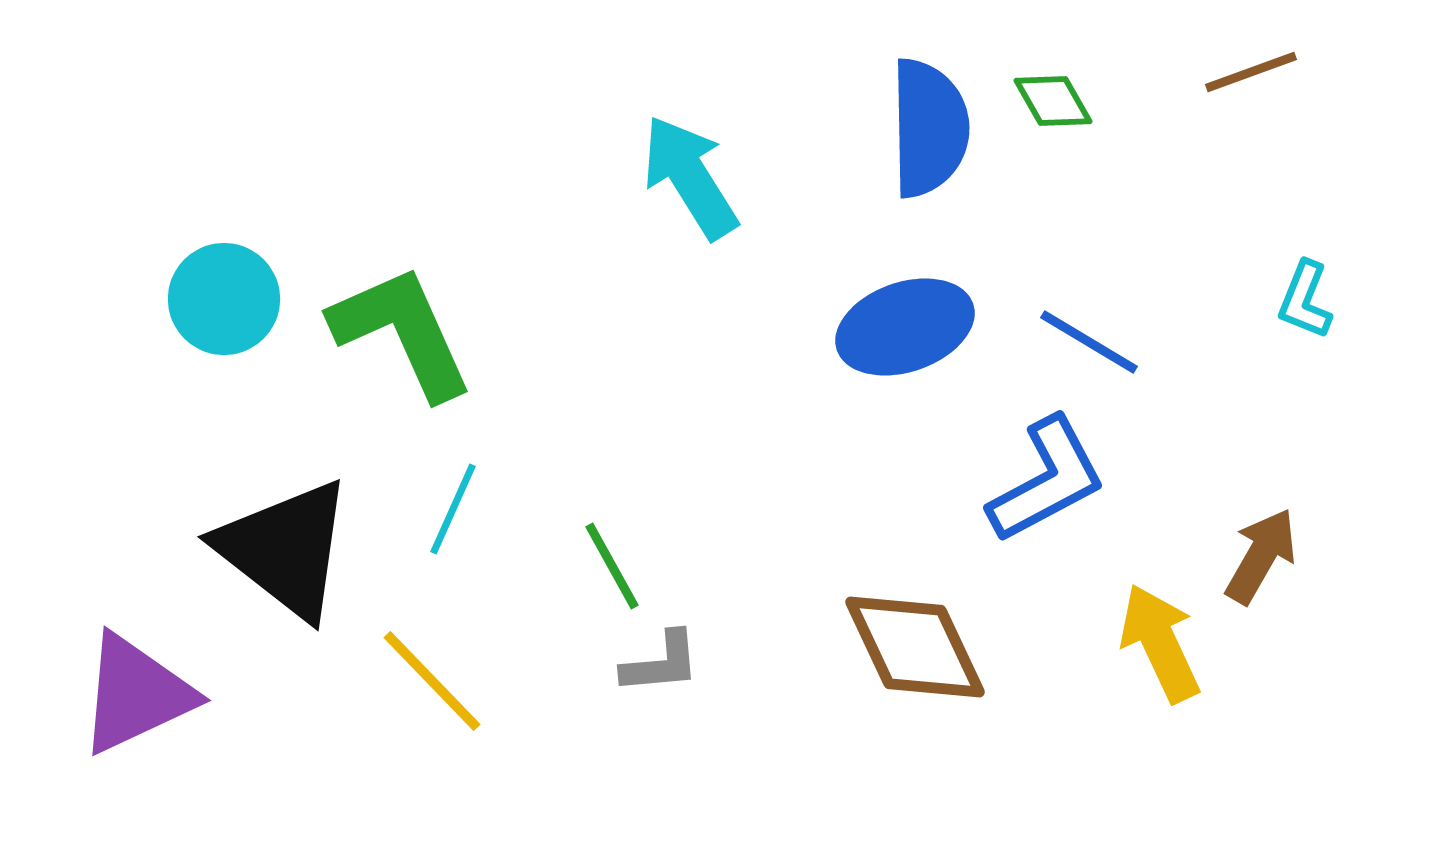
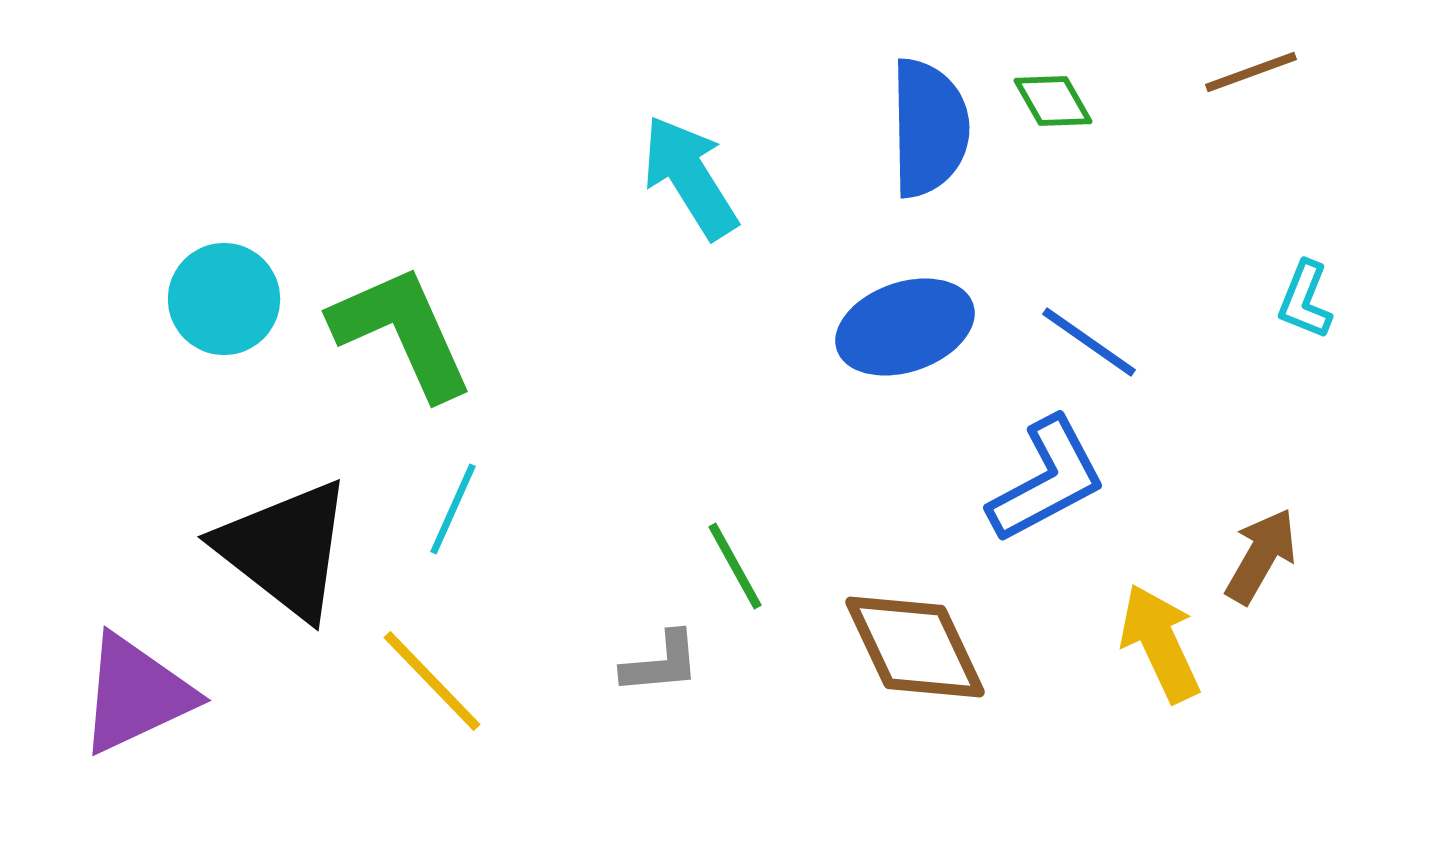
blue line: rotated 4 degrees clockwise
green line: moved 123 px right
